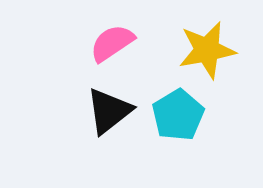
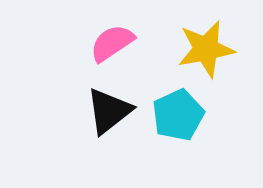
yellow star: moved 1 px left, 1 px up
cyan pentagon: rotated 6 degrees clockwise
